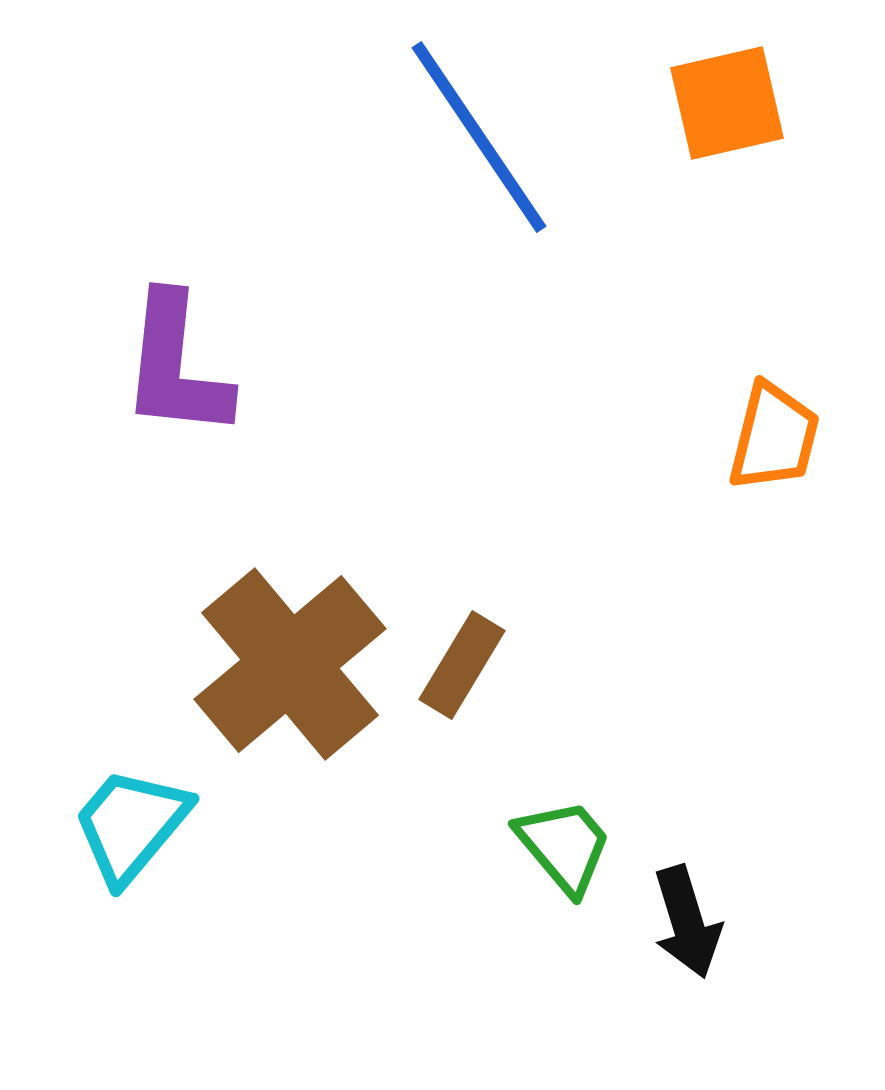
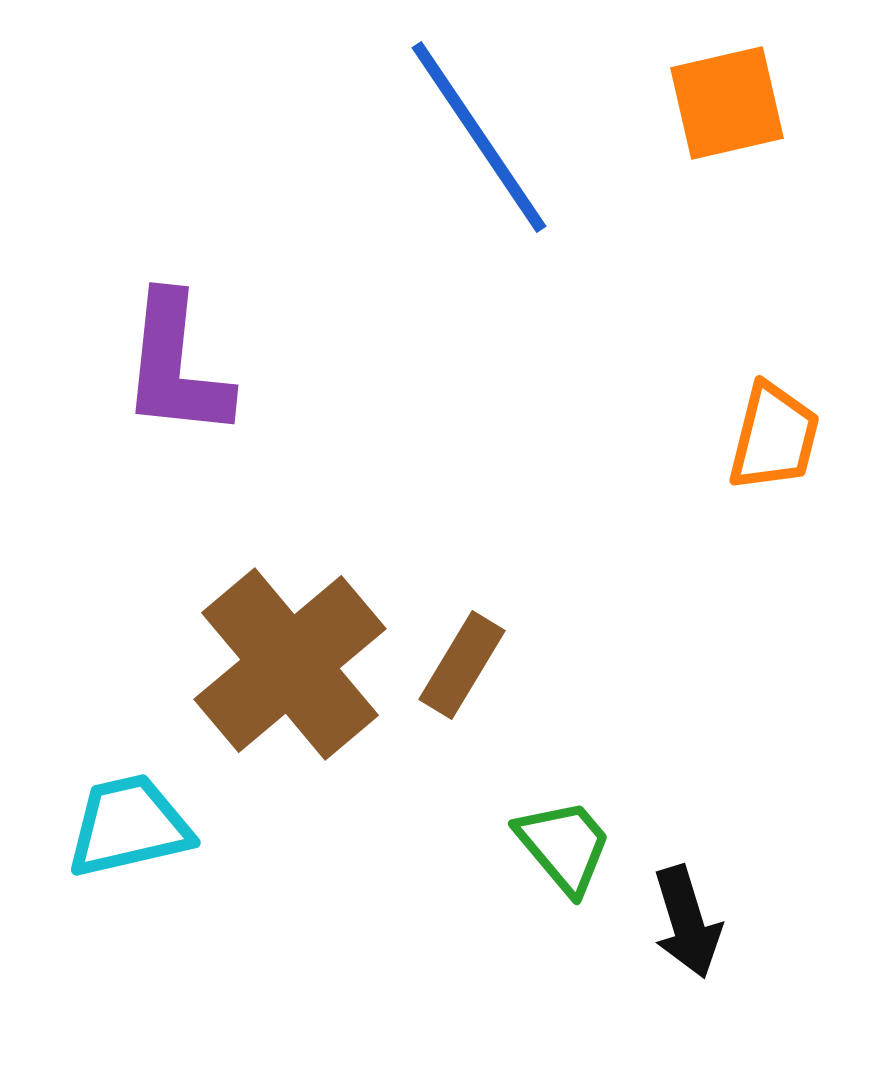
cyan trapezoid: moved 2 px left, 1 px down; rotated 37 degrees clockwise
